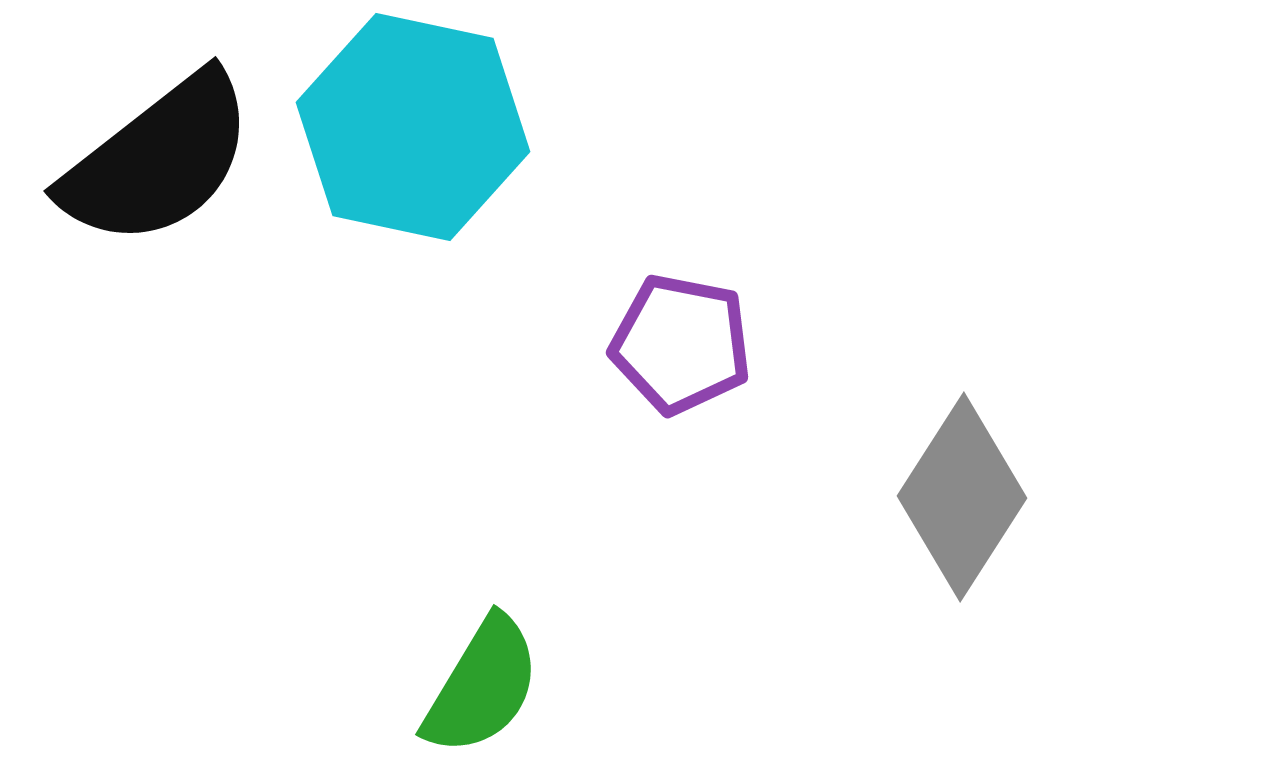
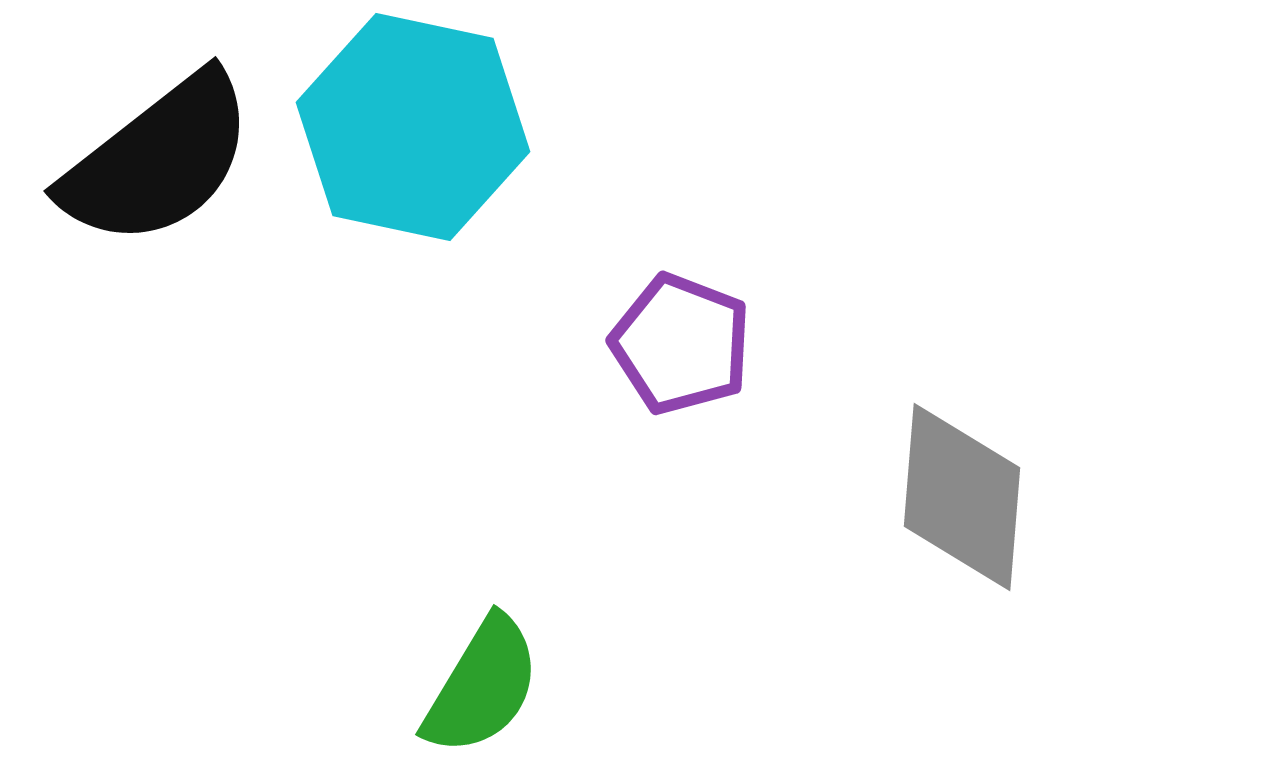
purple pentagon: rotated 10 degrees clockwise
gray diamond: rotated 28 degrees counterclockwise
